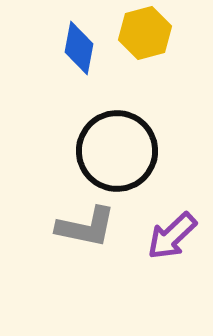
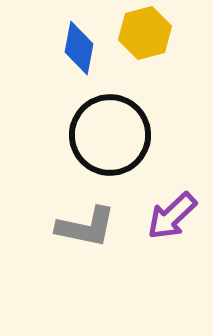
black circle: moved 7 px left, 16 px up
purple arrow: moved 20 px up
